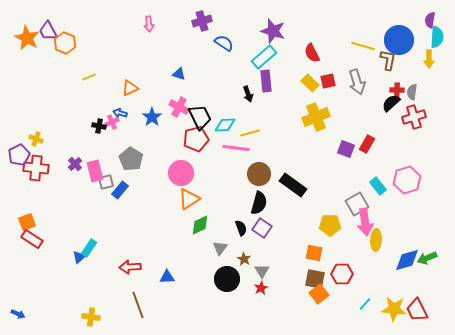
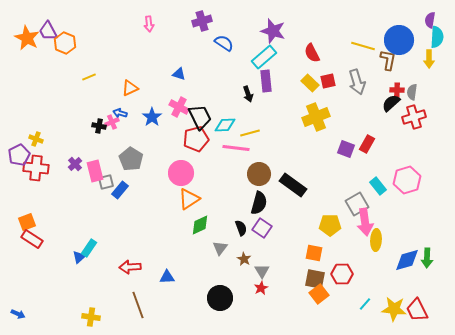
green arrow at (427, 258): rotated 66 degrees counterclockwise
black circle at (227, 279): moved 7 px left, 19 px down
